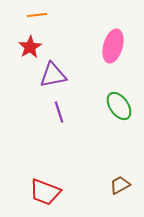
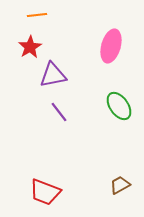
pink ellipse: moved 2 px left
purple line: rotated 20 degrees counterclockwise
